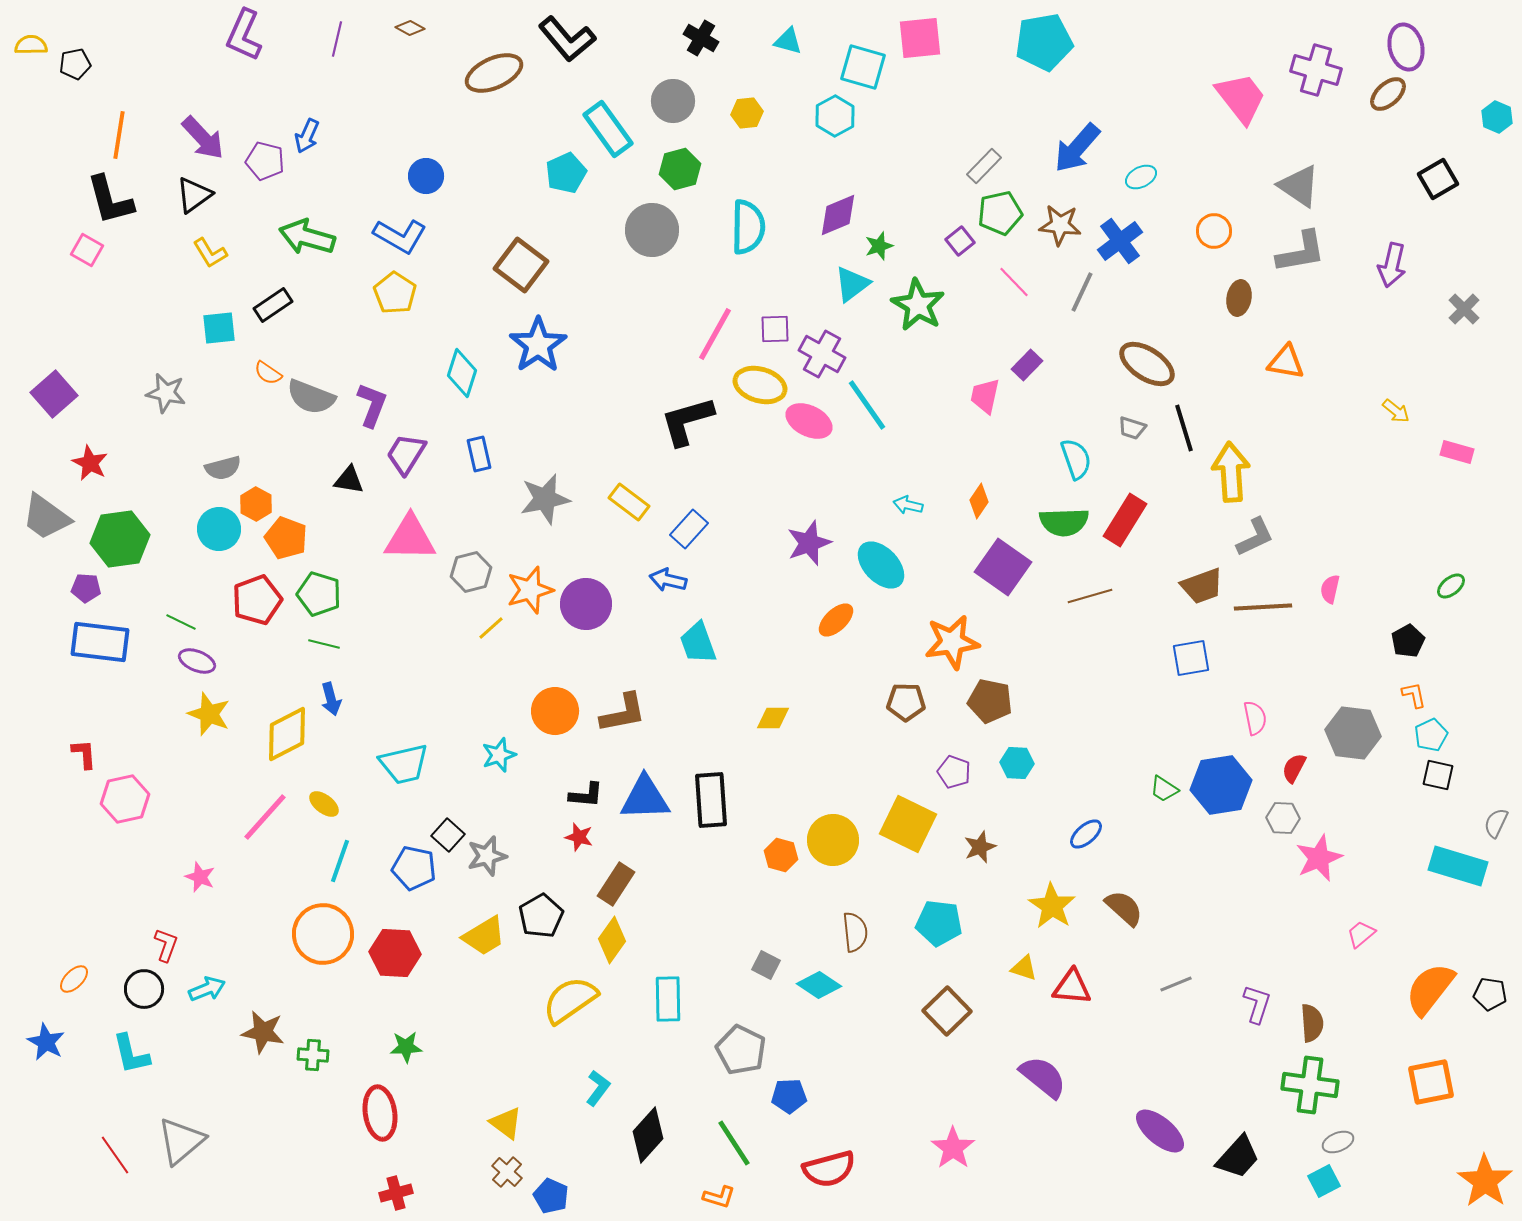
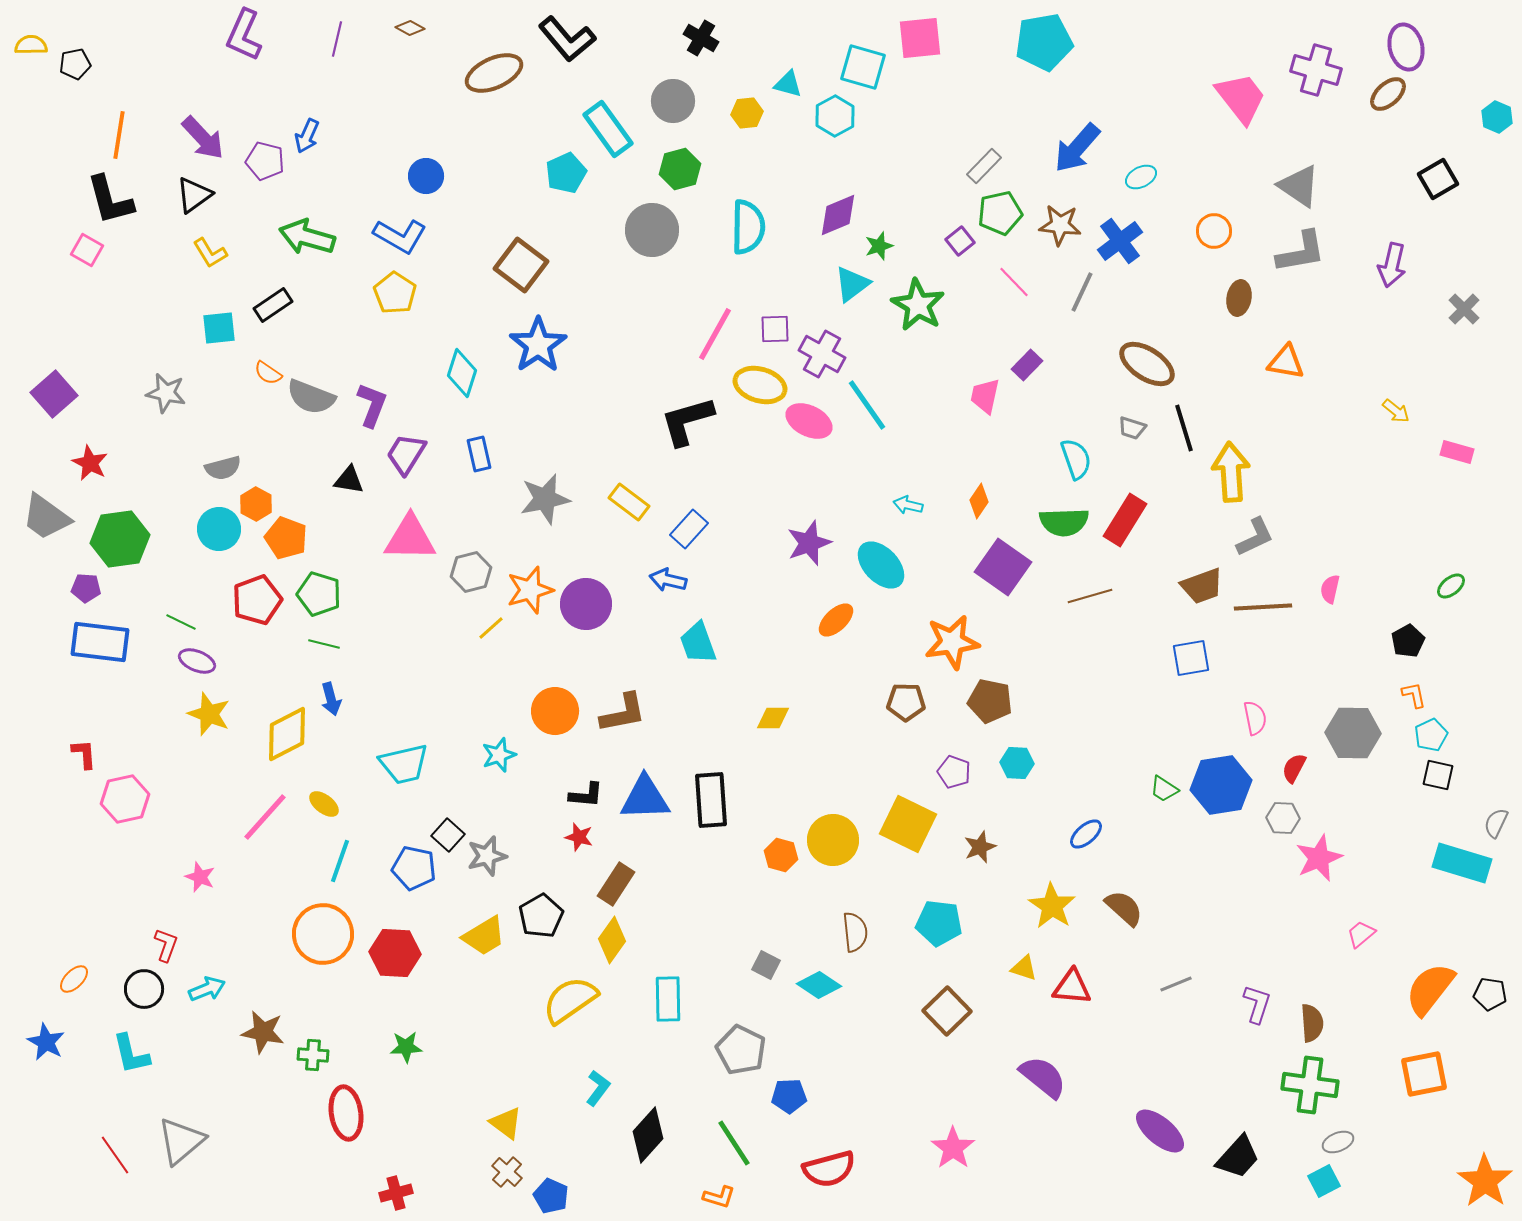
cyan triangle at (788, 41): moved 43 px down
gray hexagon at (1353, 733): rotated 6 degrees counterclockwise
cyan rectangle at (1458, 866): moved 4 px right, 3 px up
orange square at (1431, 1082): moved 7 px left, 8 px up
red ellipse at (380, 1113): moved 34 px left
